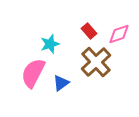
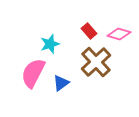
pink diamond: rotated 35 degrees clockwise
